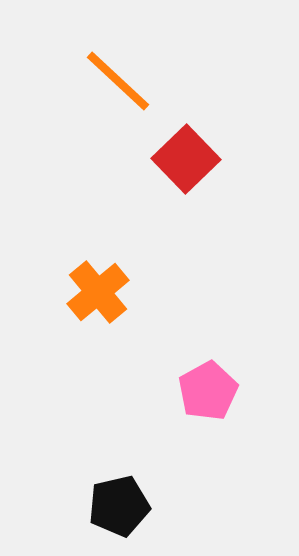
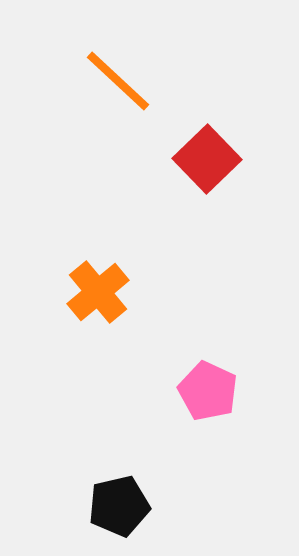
red square: moved 21 px right
pink pentagon: rotated 18 degrees counterclockwise
